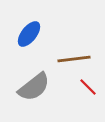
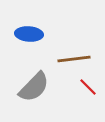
blue ellipse: rotated 56 degrees clockwise
gray semicircle: rotated 8 degrees counterclockwise
